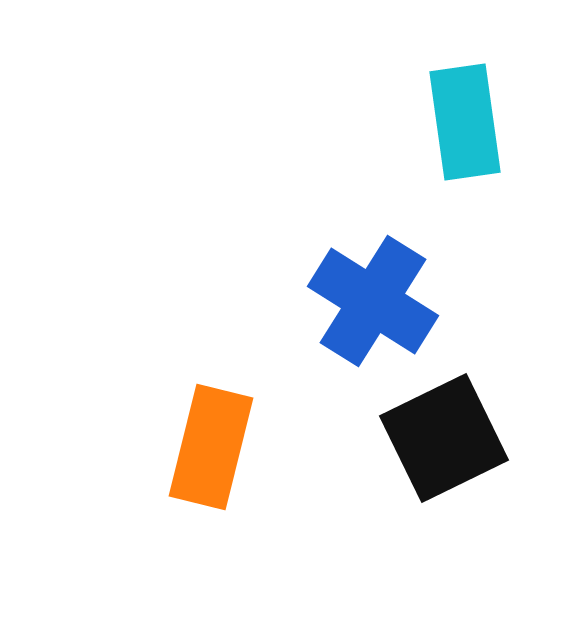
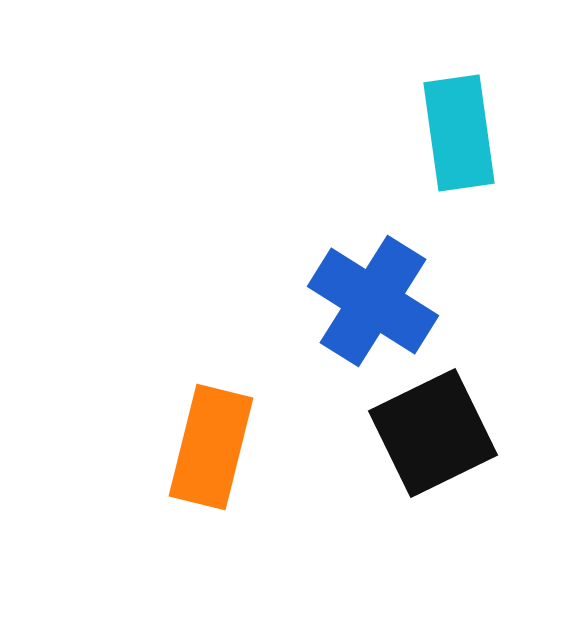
cyan rectangle: moved 6 px left, 11 px down
black square: moved 11 px left, 5 px up
